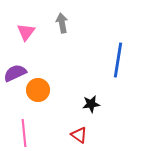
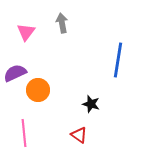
black star: rotated 24 degrees clockwise
